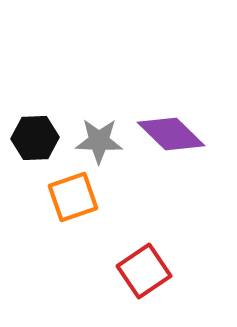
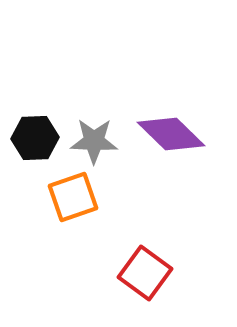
gray star: moved 5 px left
red square: moved 1 px right, 2 px down; rotated 20 degrees counterclockwise
